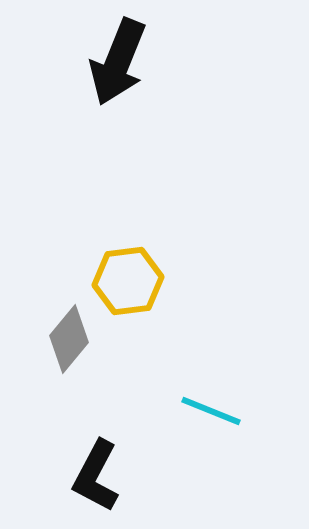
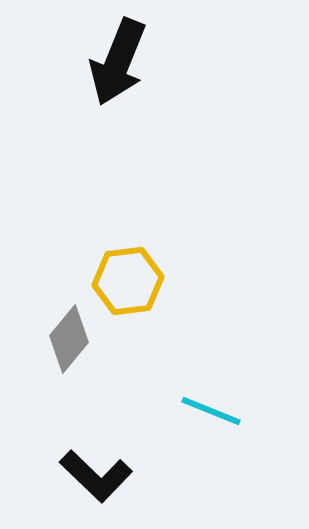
black L-shape: rotated 74 degrees counterclockwise
